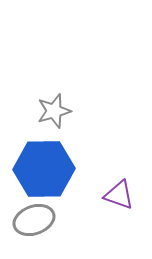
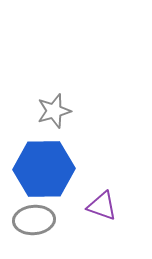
purple triangle: moved 17 px left, 11 px down
gray ellipse: rotated 15 degrees clockwise
